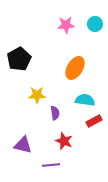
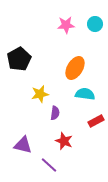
yellow star: moved 3 px right, 1 px up; rotated 12 degrees counterclockwise
cyan semicircle: moved 6 px up
purple semicircle: rotated 16 degrees clockwise
red rectangle: moved 2 px right
purple line: moved 2 px left; rotated 48 degrees clockwise
